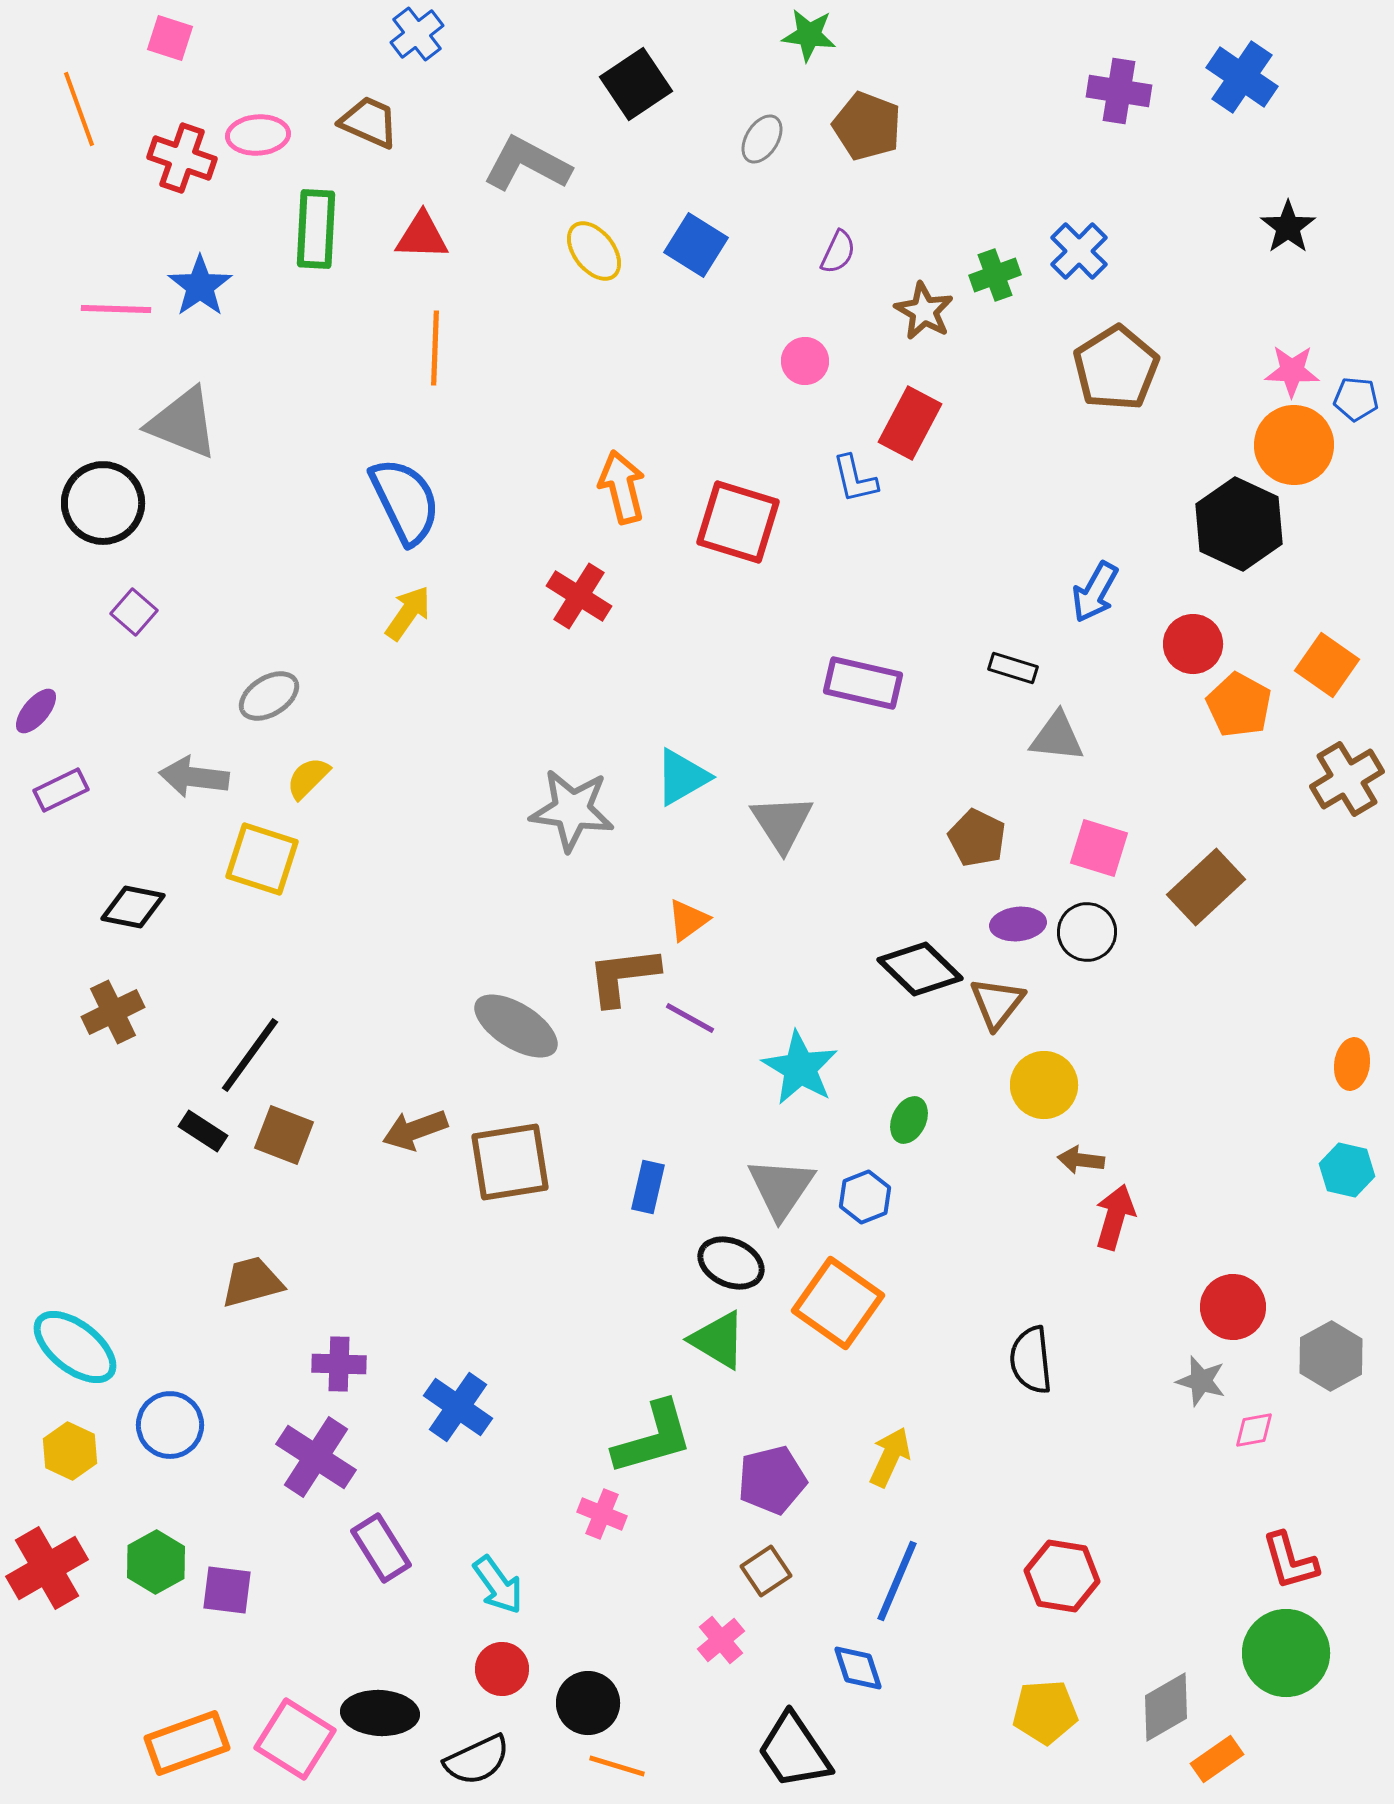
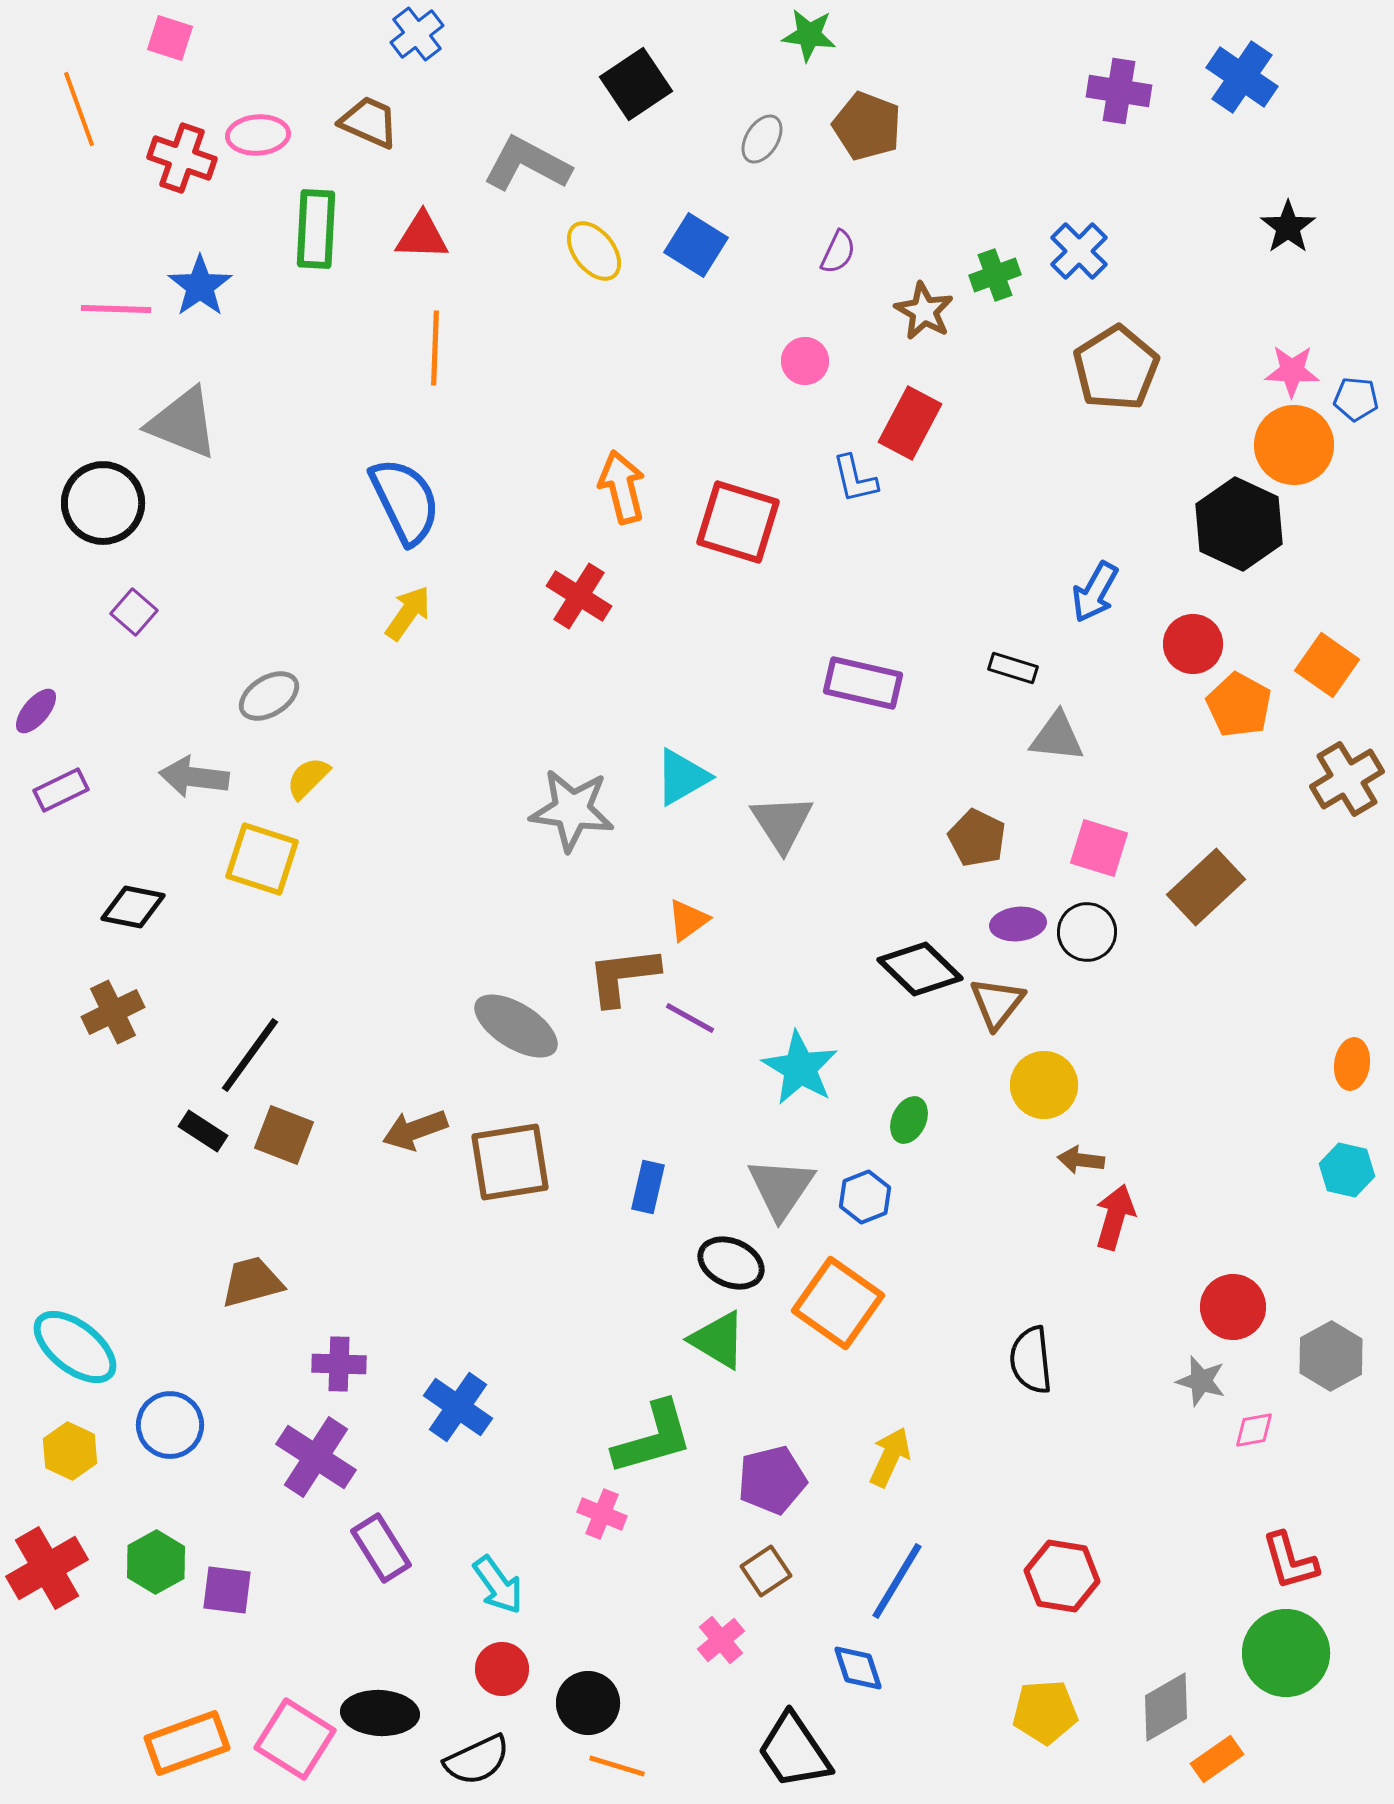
blue line at (897, 1581): rotated 8 degrees clockwise
